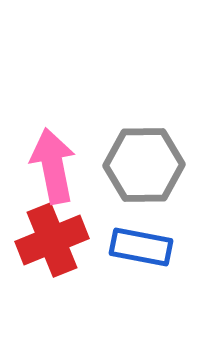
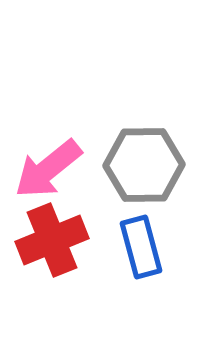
pink arrow: moved 5 px left, 3 px down; rotated 118 degrees counterclockwise
blue rectangle: rotated 64 degrees clockwise
